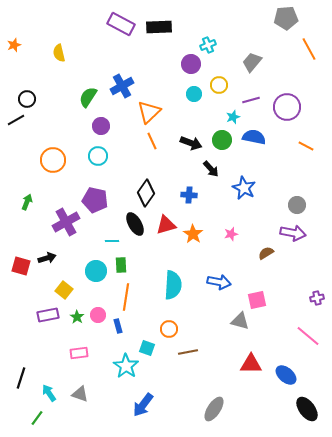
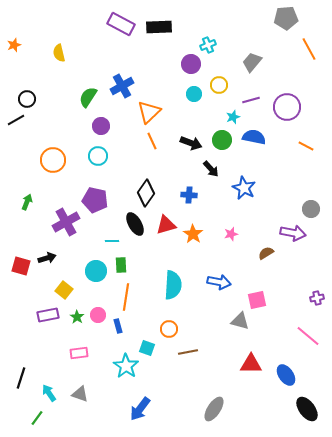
gray circle at (297, 205): moved 14 px right, 4 px down
blue ellipse at (286, 375): rotated 15 degrees clockwise
blue arrow at (143, 405): moved 3 px left, 4 px down
